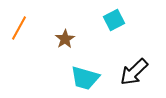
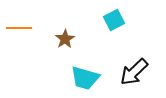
orange line: rotated 60 degrees clockwise
